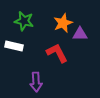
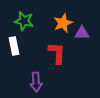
purple triangle: moved 2 px right, 1 px up
white rectangle: rotated 66 degrees clockwise
red L-shape: rotated 30 degrees clockwise
